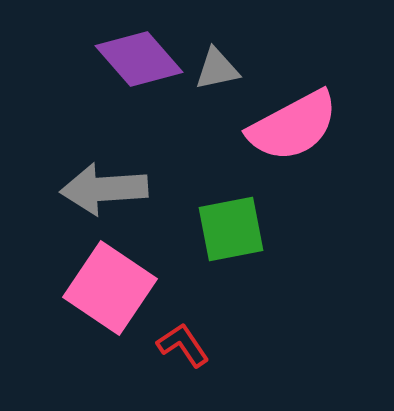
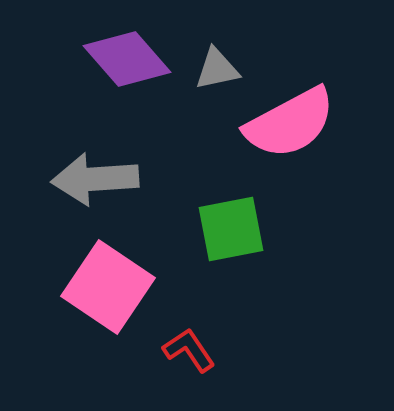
purple diamond: moved 12 px left
pink semicircle: moved 3 px left, 3 px up
gray arrow: moved 9 px left, 10 px up
pink square: moved 2 px left, 1 px up
red L-shape: moved 6 px right, 5 px down
